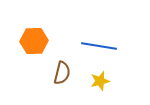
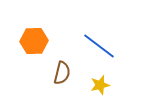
blue line: rotated 28 degrees clockwise
yellow star: moved 4 px down
